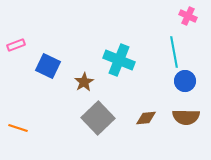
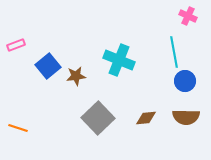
blue square: rotated 25 degrees clockwise
brown star: moved 8 px left, 6 px up; rotated 24 degrees clockwise
